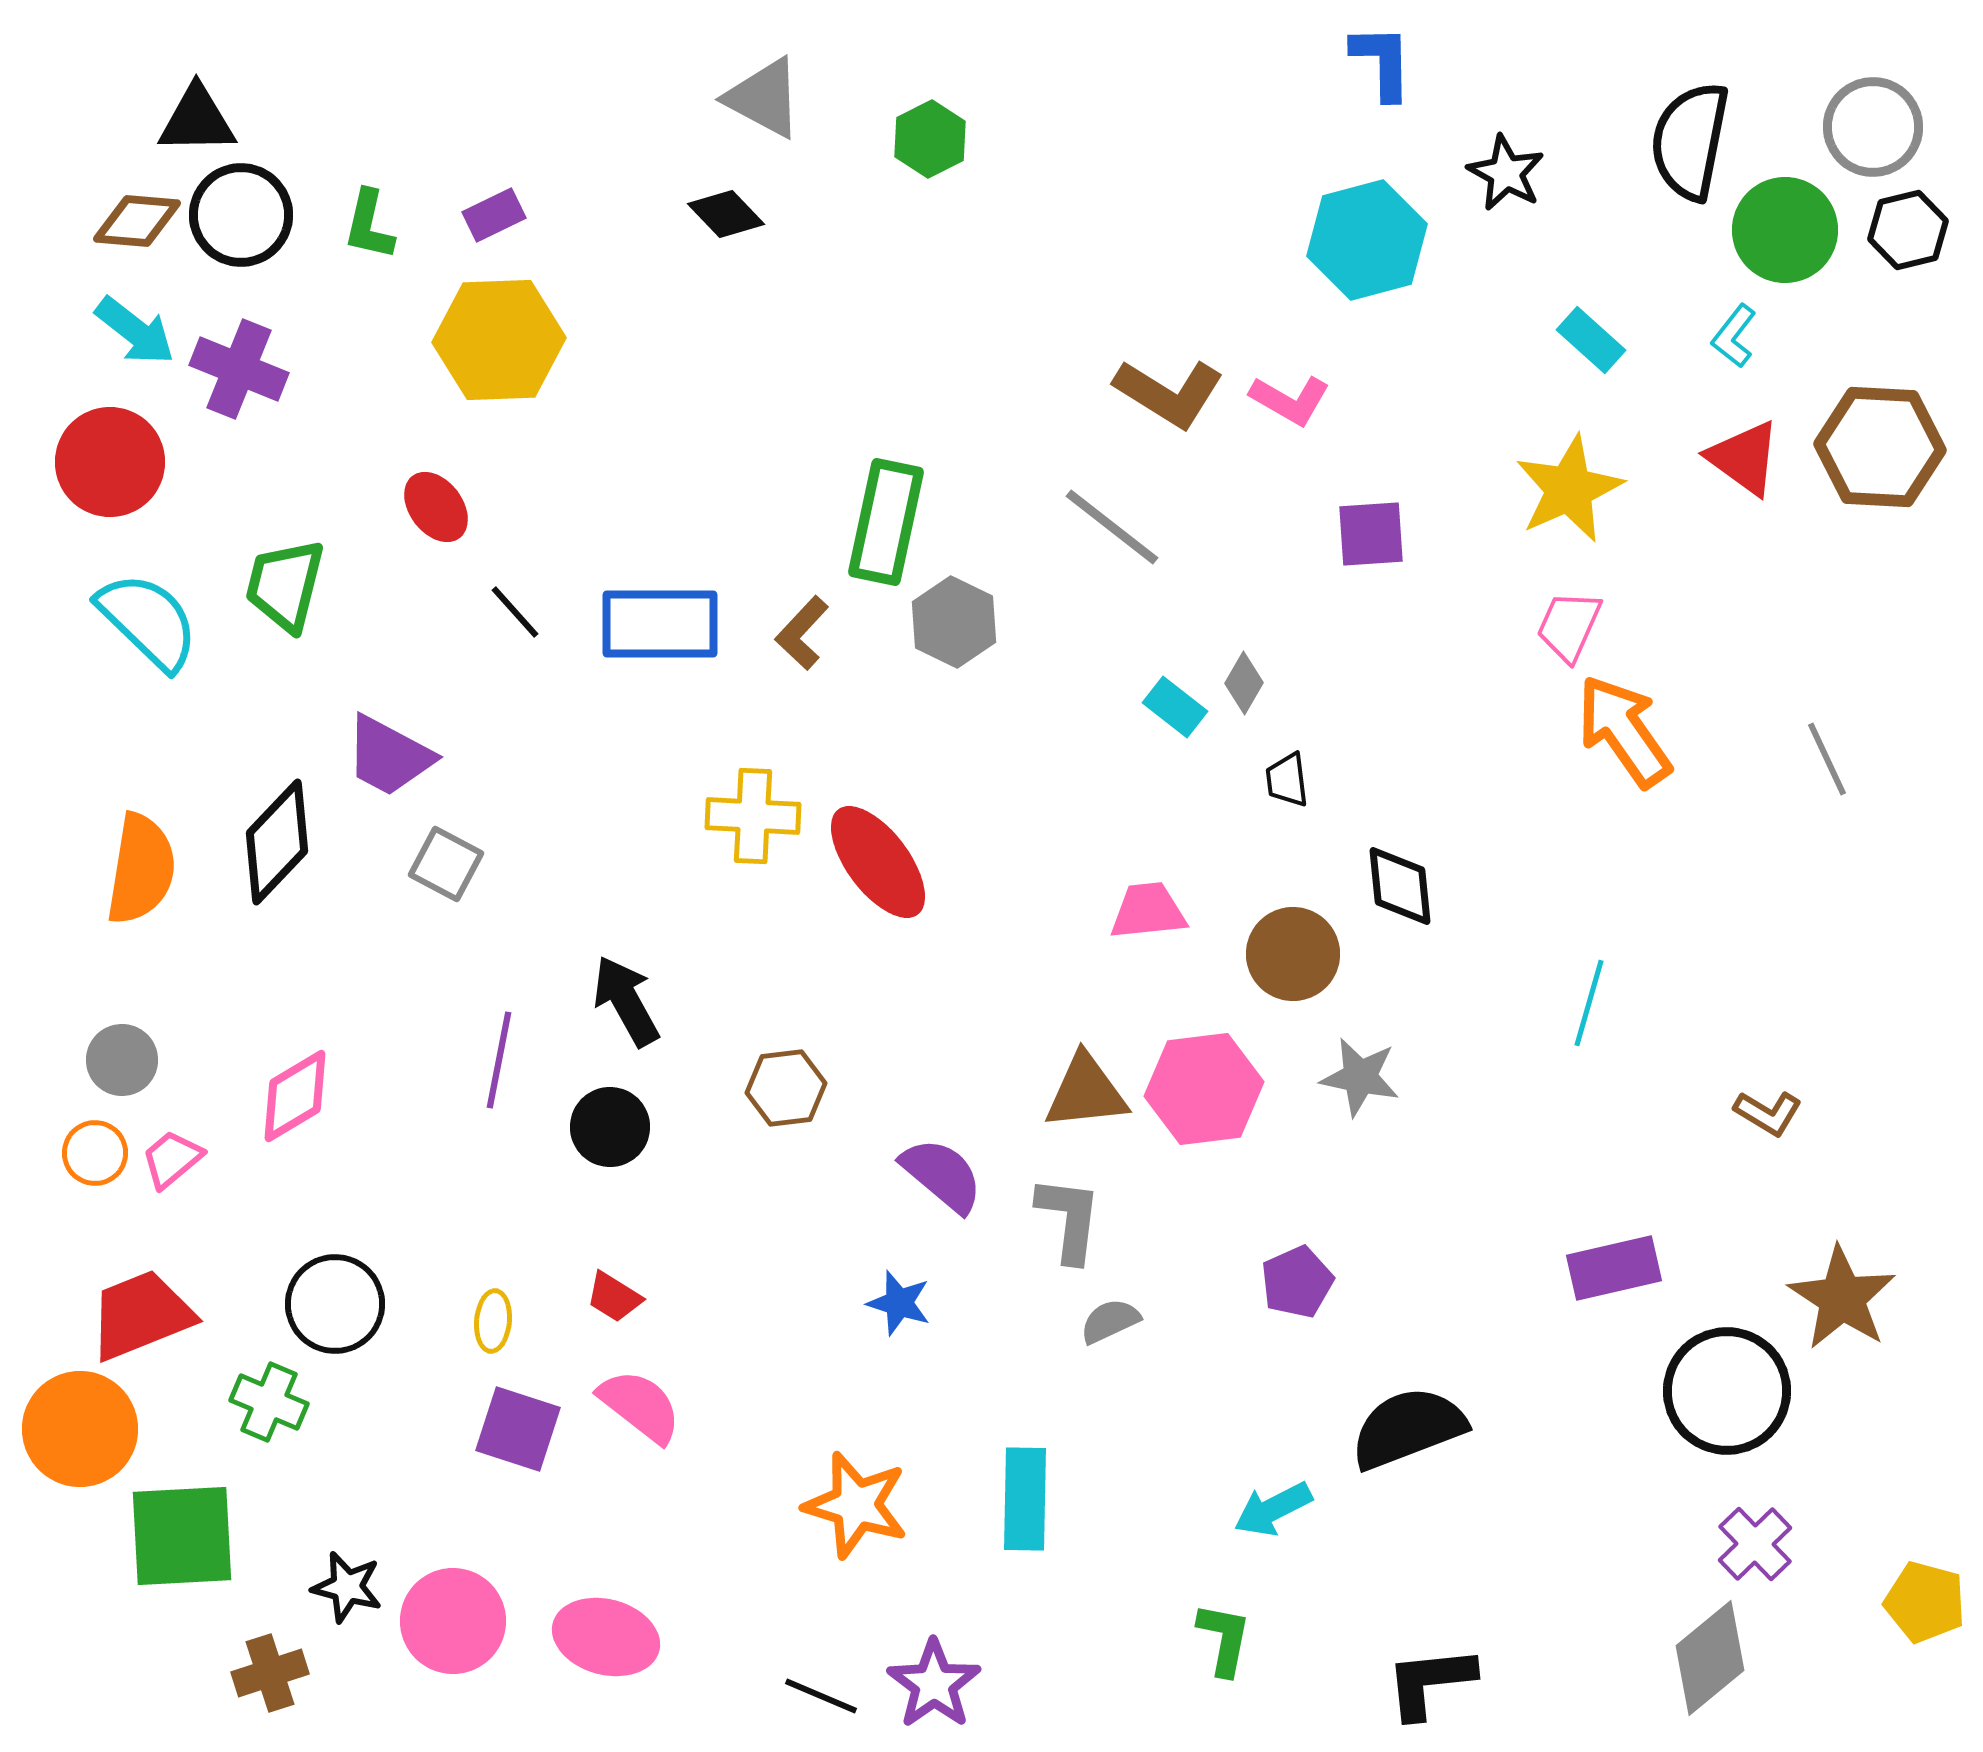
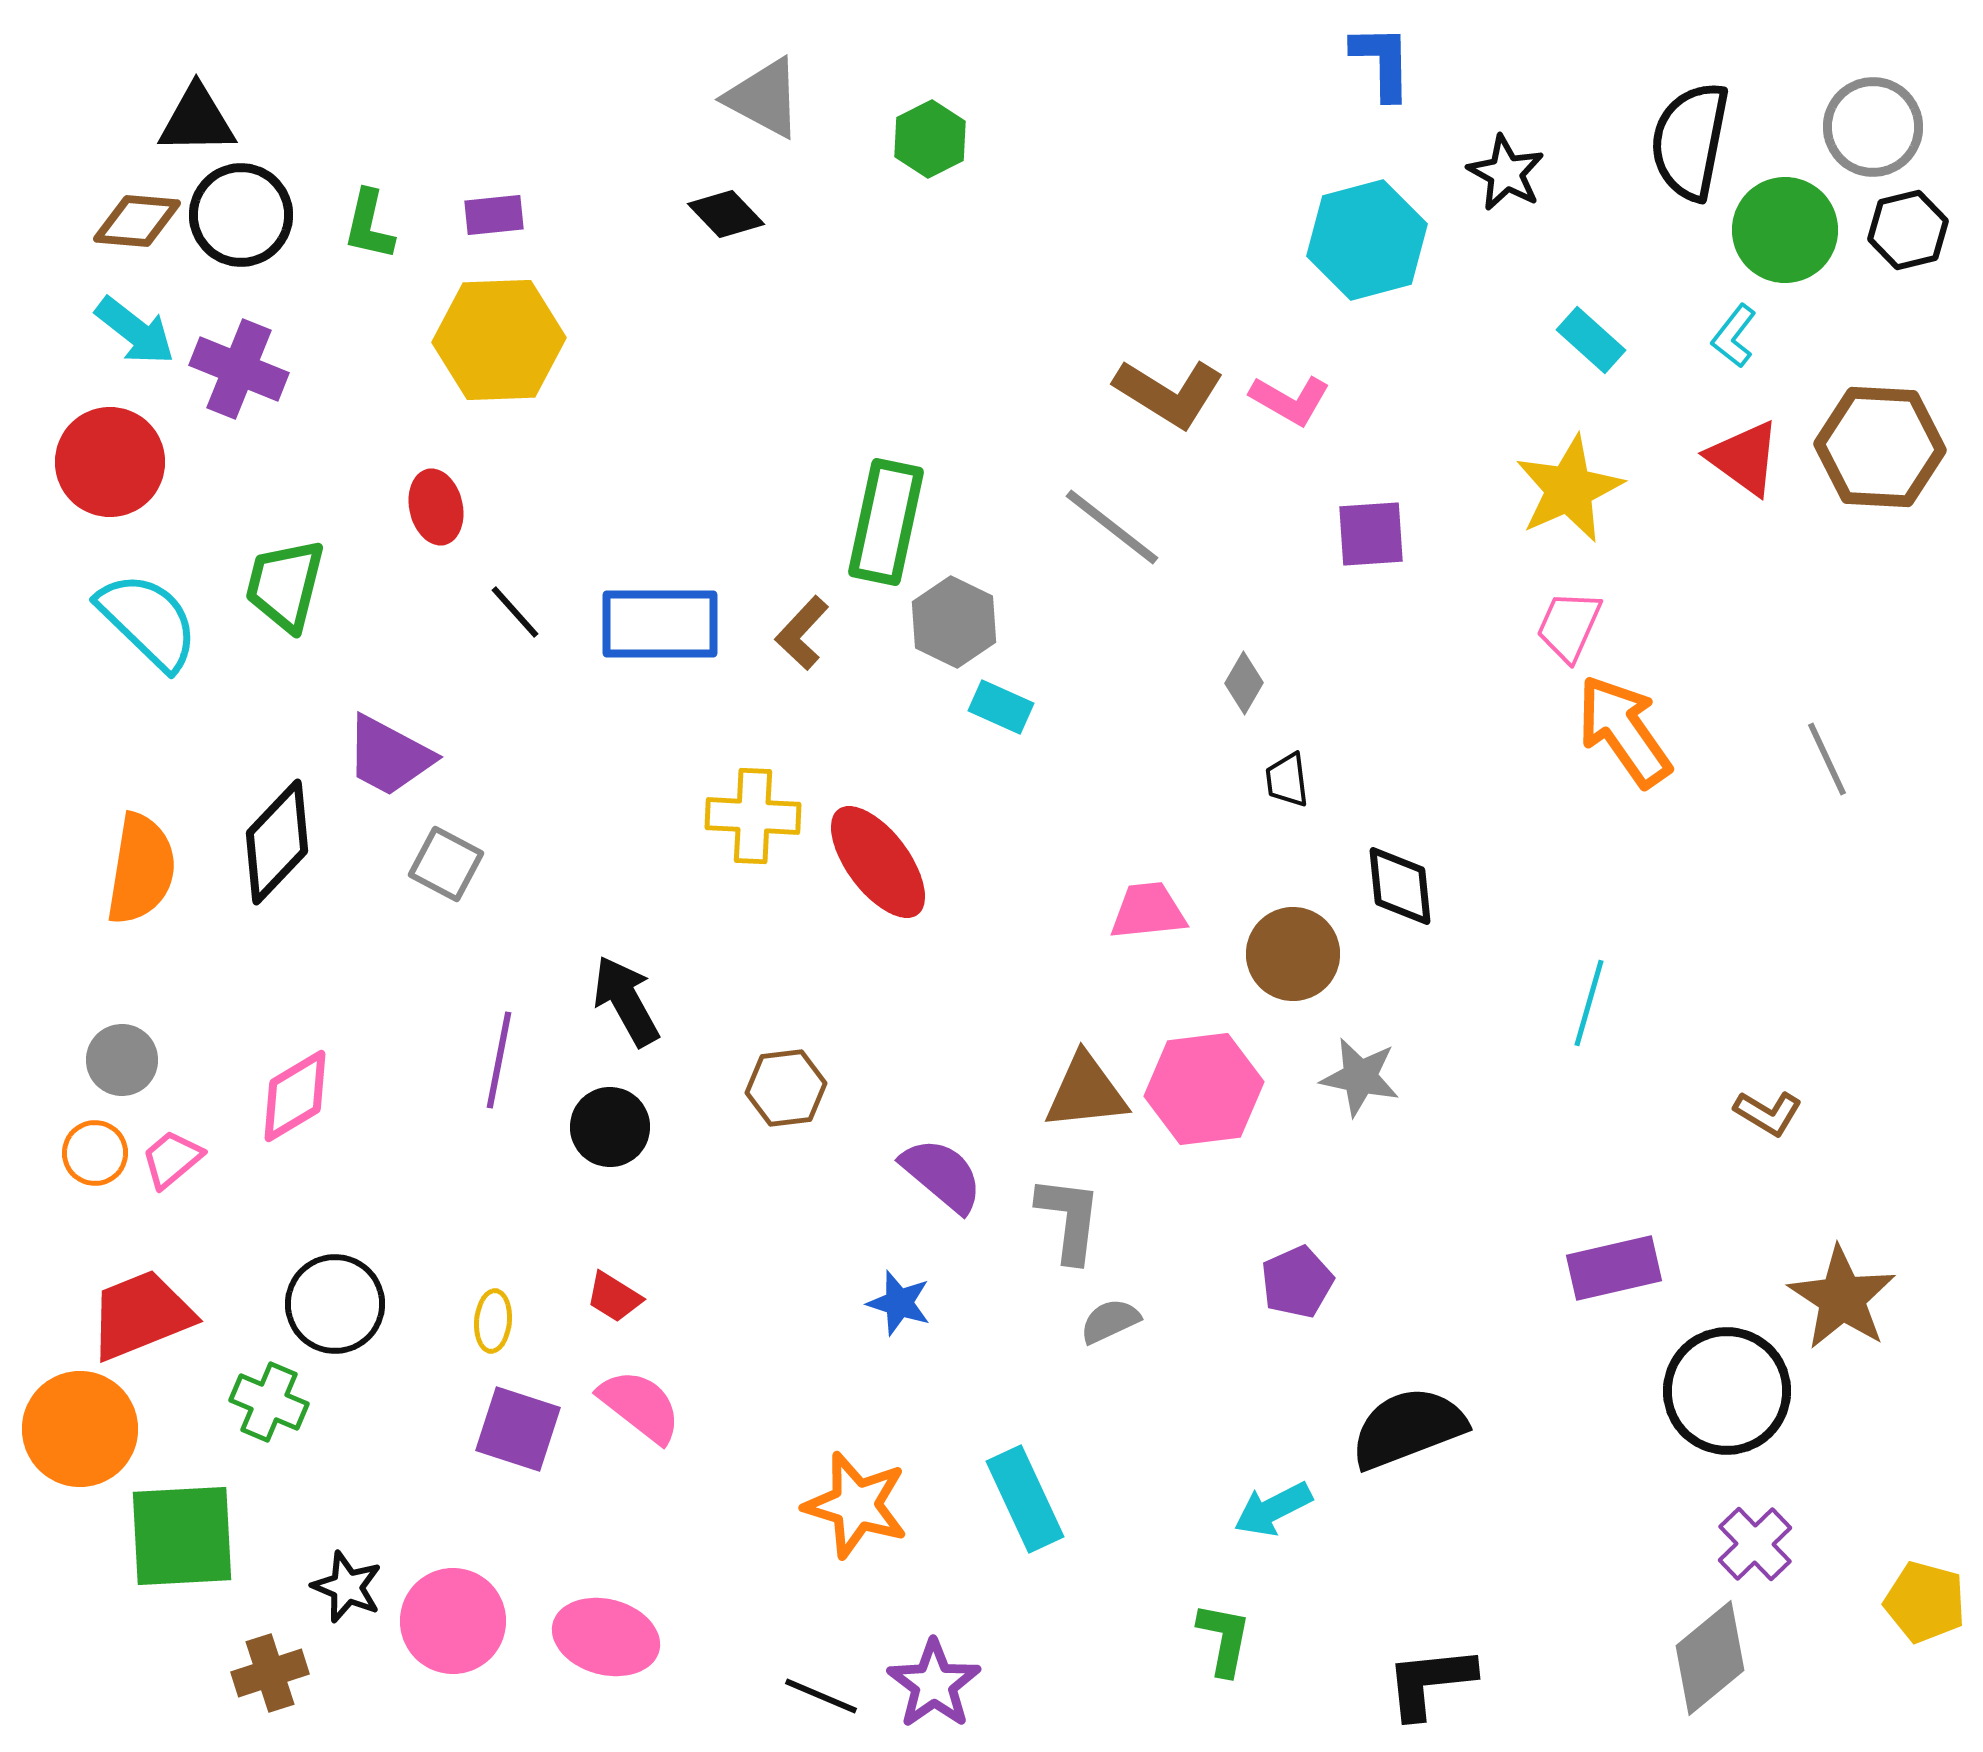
purple rectangle at (494, 215): rotated 20 degrees clockwise
red ellipse at (436, 507): rotated 24 degrees clockwise
cyan rectangle at (1175, 707): moved 174 px left; rotated 14 degrees counterclockwise
cyan rectangle at (1025, 1499): rotated 26 degrees counterclockwise
black star at (347, 1587): rotated 8 degrees clockwise
